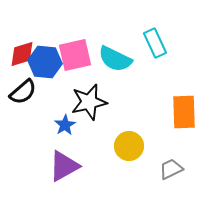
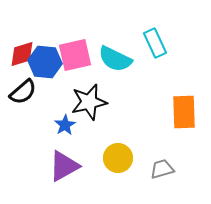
yellow circle: moved 11 px left, 12 px down
gray trapezoid: moved 9 px left; rotated 10 degrees clockwise
